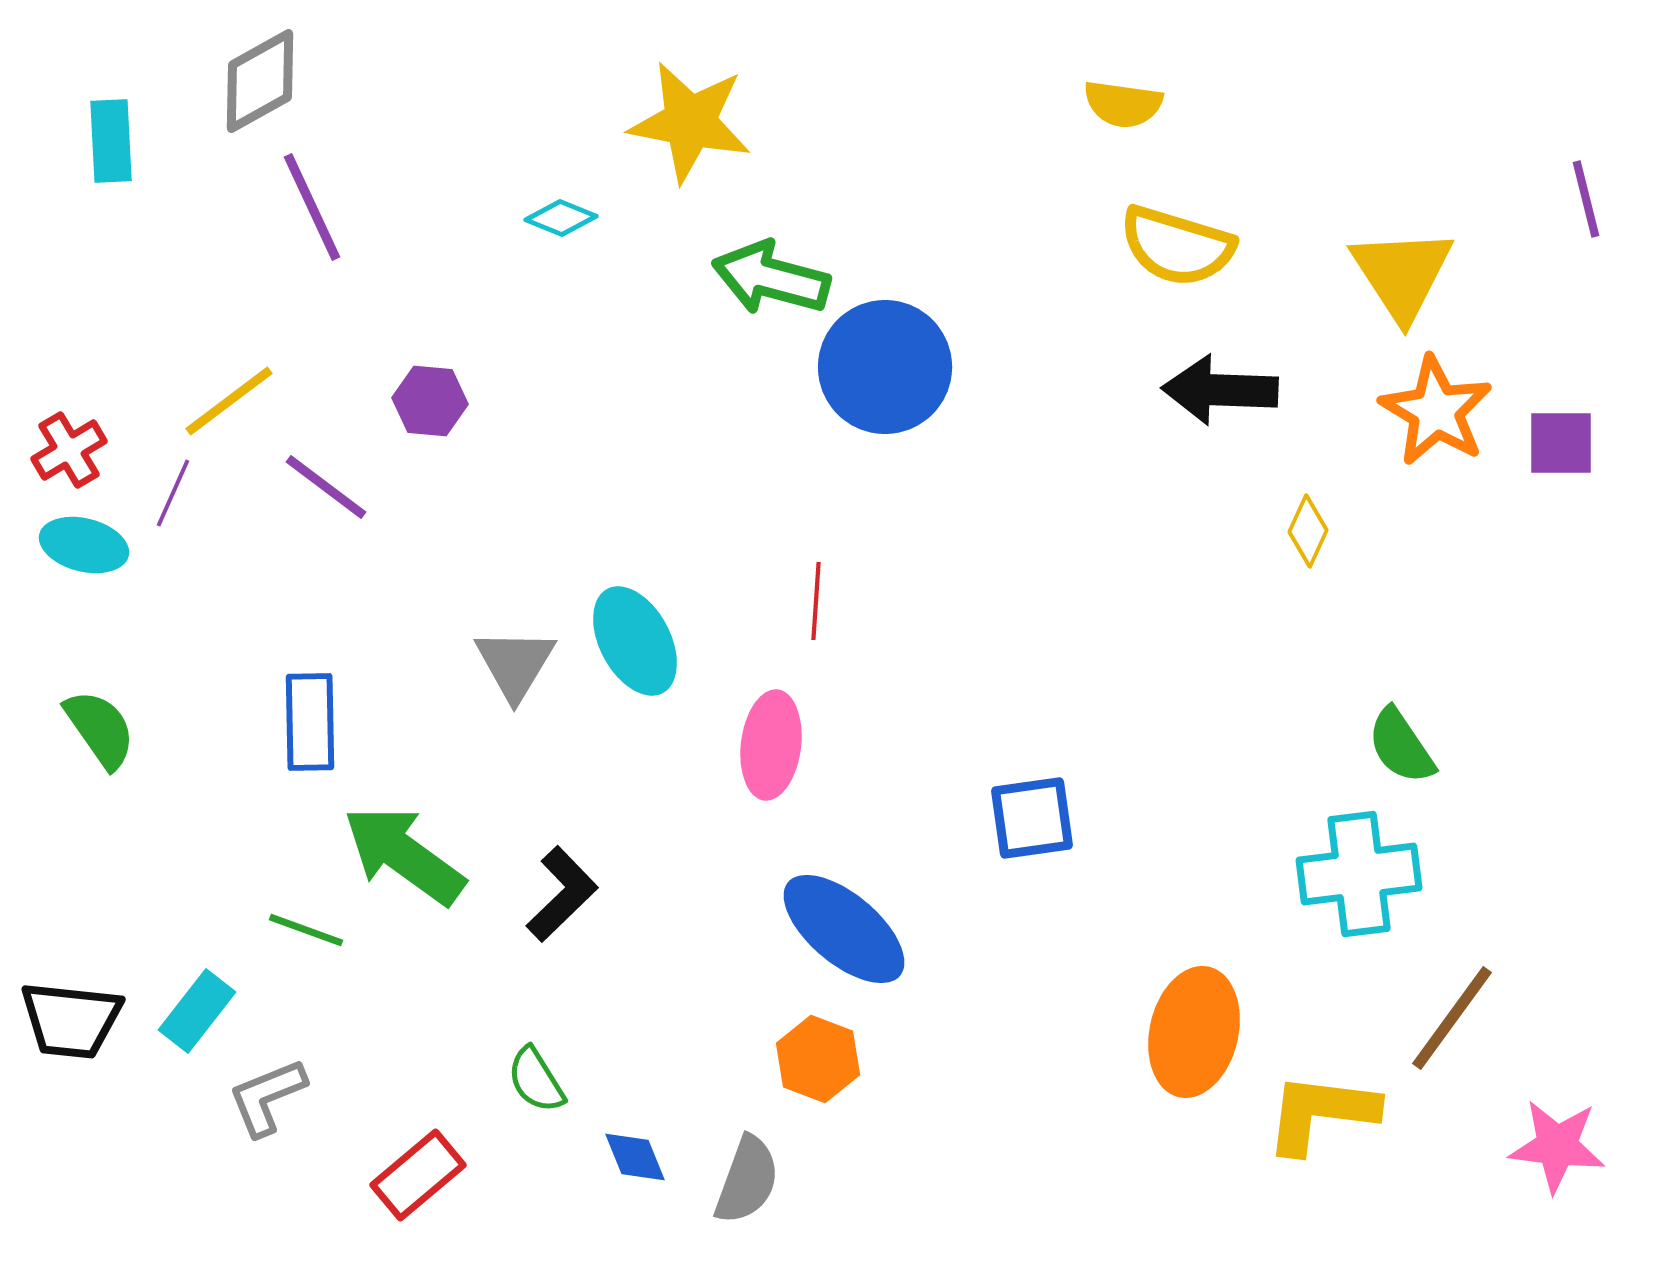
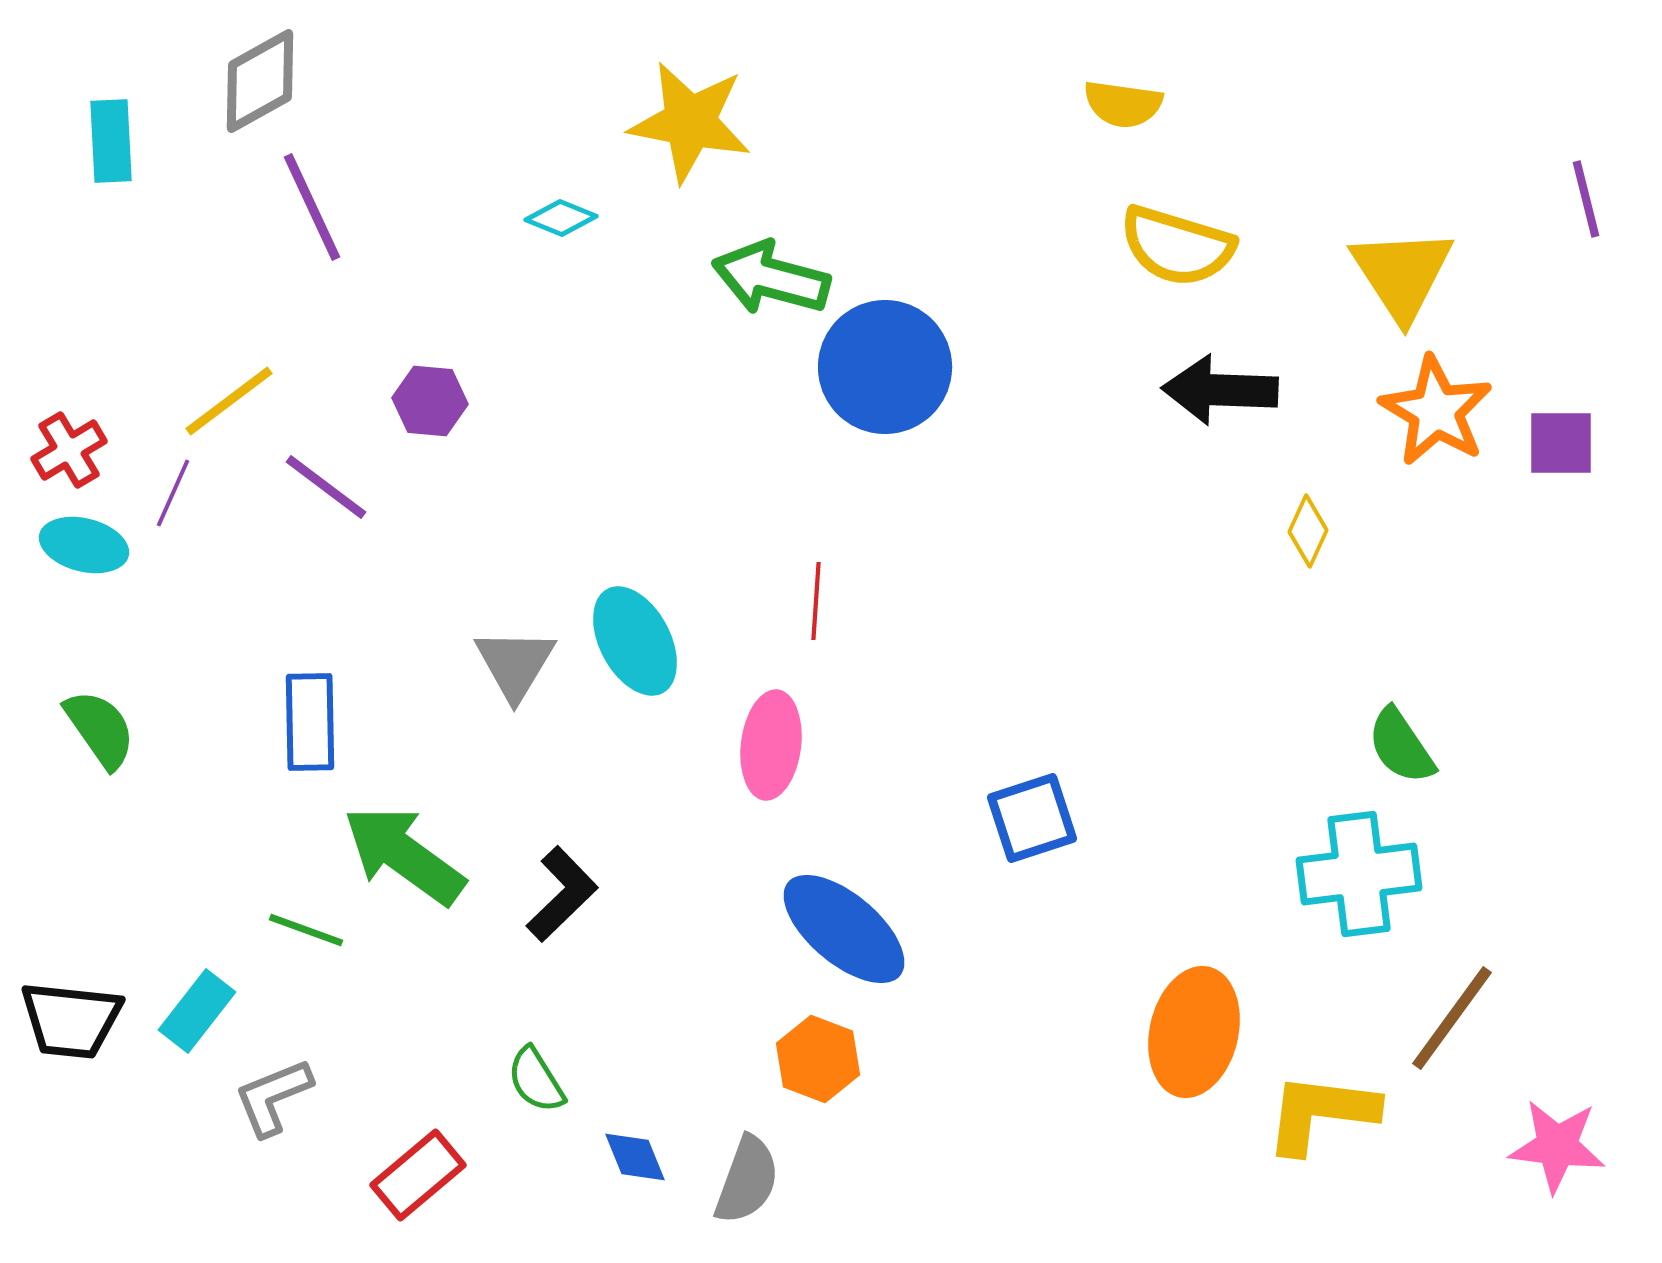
blue square at (1032, 818): rotated 10 degrees counterclockwise
gray L-shape at (267, 1097): moved 6 px right
